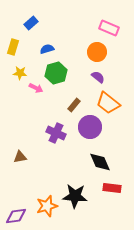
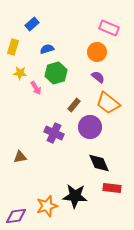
blue rectangle: moved 1 px right, 1 px down
pink arrow: rotated 32 degrees clockwise
purple cross: moved 2 px left
black diamond: moved 1 px left, 1 px down
